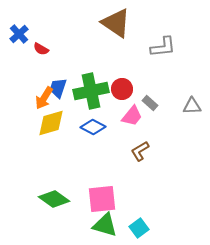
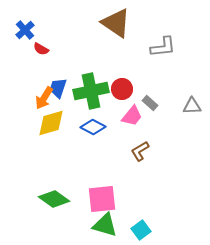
blue cross: moved 6 px right, 4 px up
cyan square: moved 2 px right, 2 px down
